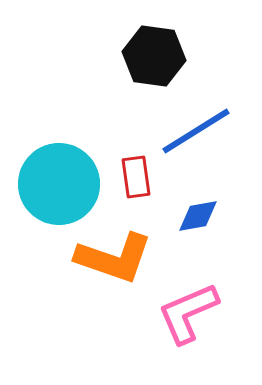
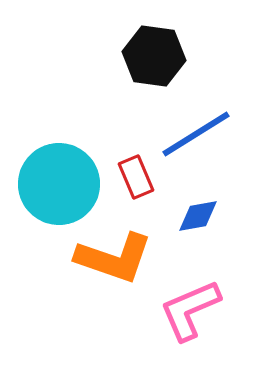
blue line: moved 3 px down
red rectangle: rotated 15 degrees counterclockwise
pink L-shape: moved 2 px right, 3 px up
